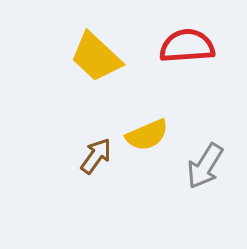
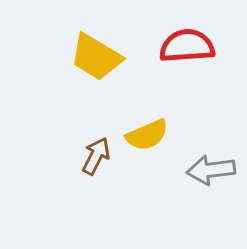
yellow trapezoid: rotated 12 degrees counterclockwise
brown arrow: rotated 9 degrees counterclockwise
gray arrow: moved 6 px right, 4 px down; rotated 51 degrees clockwise
